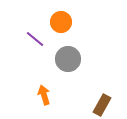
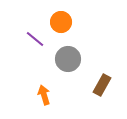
brown rectangle: moved 20 px up
